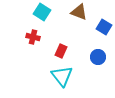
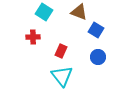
cyan square: moved 2 px right
blue square: moved 8 px left, 3 px down
red cross: rotated 16 degrees counterclockwise
